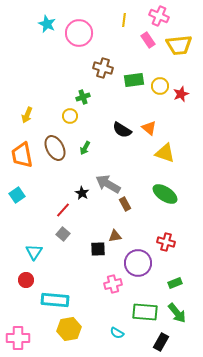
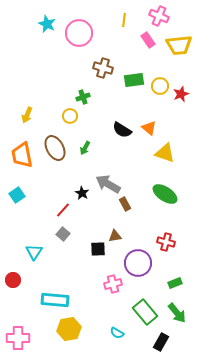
red circle at (26, 280): moved 13 px left
green rectangle at (145, 312): rotated 45 degrees clockwise
